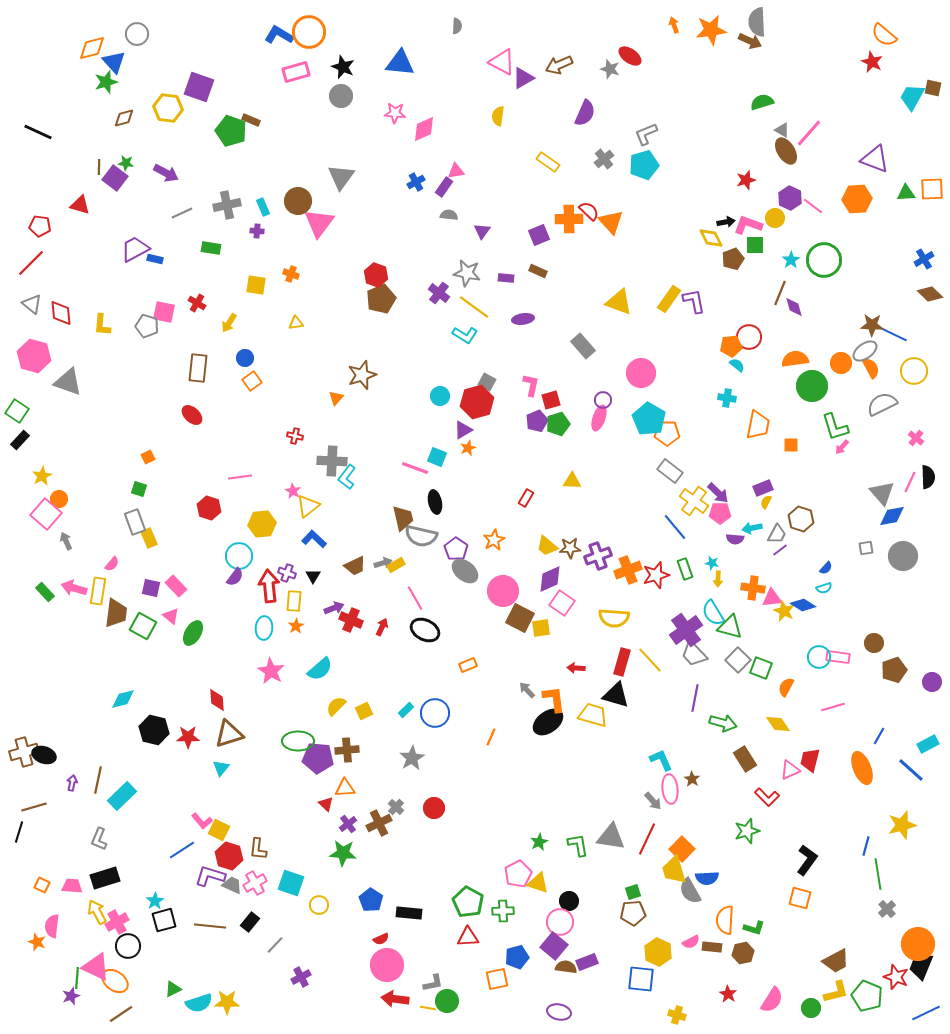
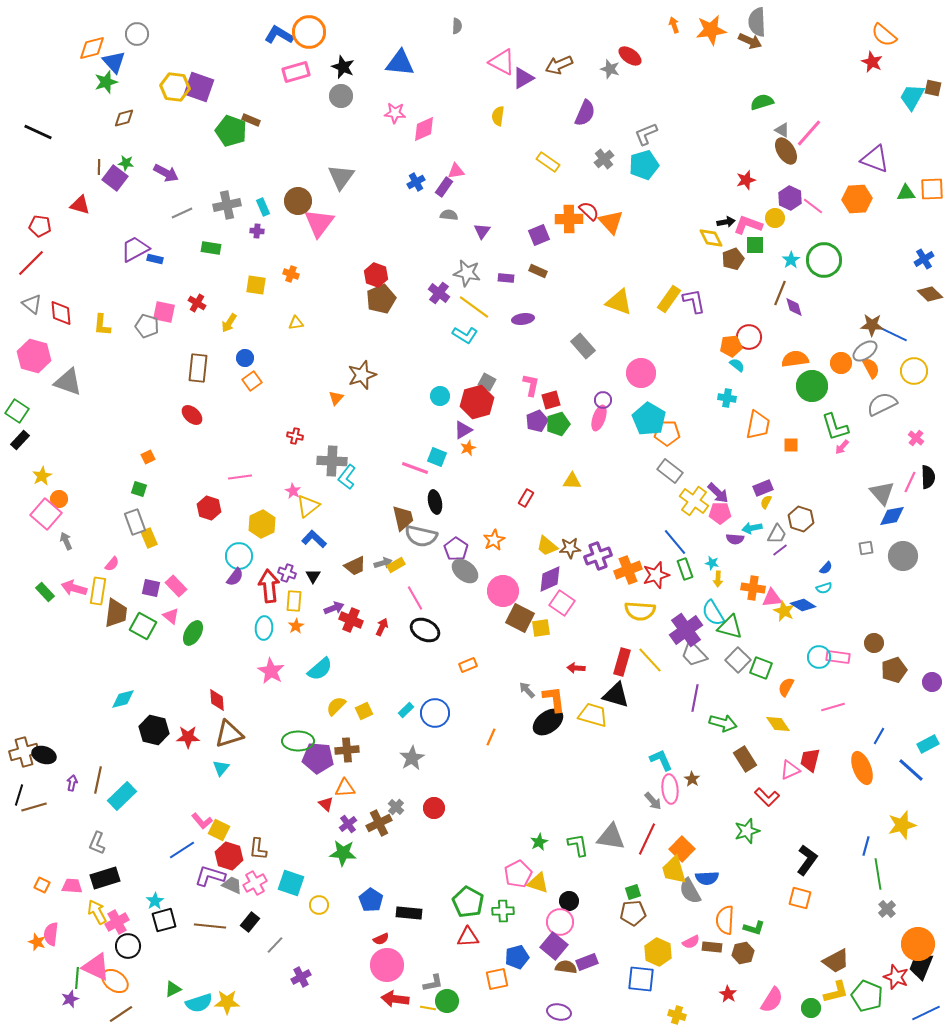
yellow hexagon at (168, 108): moved 7 px right, 21 px up
yellow hexagon at (262, 524): rotated 20 degrees counterclockwise
blue line at (675, 527): moved 15 px down
yellow semicircle at (614, 618): moved 26 px right, 7 px up
black line at (19, 832): moved 37 px up
gray L-shape at (99, 839): moved 2 px left, 4 px down
pink semicircle at (52, 926): moved 1 px left, 8 px down
purple star at (71, 996): moved 1 px left, 3 px down
